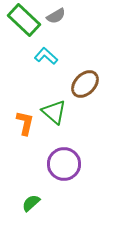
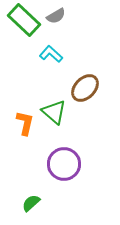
cyan L-shape: moved 5 px right, 2 px up
brown ellipse: moved 4 px down
